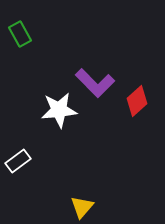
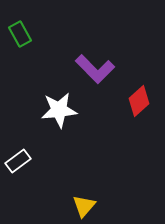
purple L-shape: moved 14 px up
red diamond: moved 2 px right
yellow triangle: moved 2 px right, 1 px up
